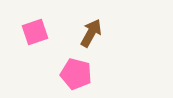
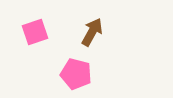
brown arrow: moved 1 px right, 1 px up
